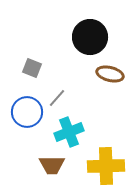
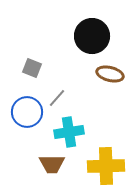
black circle: moved 2 px right, 1 px up
cyan cross: rotated 12 degrees clockwise
brown trapezoid: moved 1 px up
